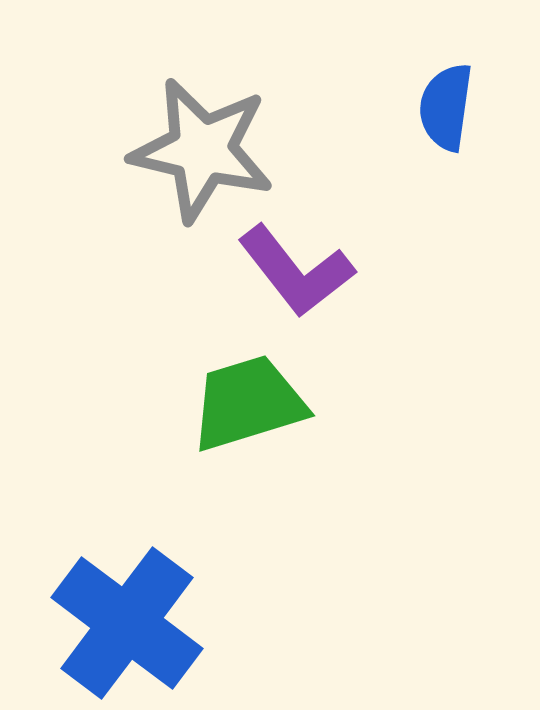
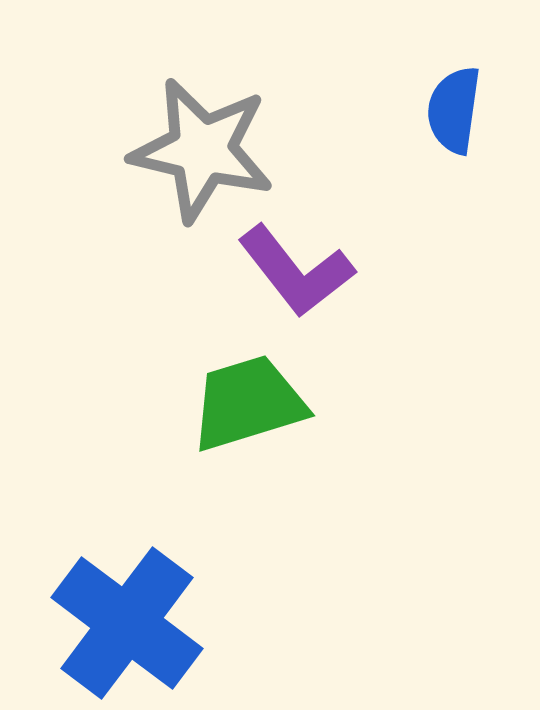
blue semicircle: moved 8 px right, 3 px down
